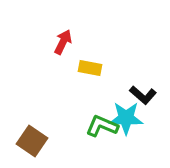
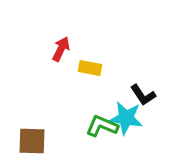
red arrow: moved 2 px left, 7 px down
black L-shape: rotated 16 degrees clockwise
cyan star: rotated 8 degrees clockwise
brown square: rotated 32 degrees counterclockwise
